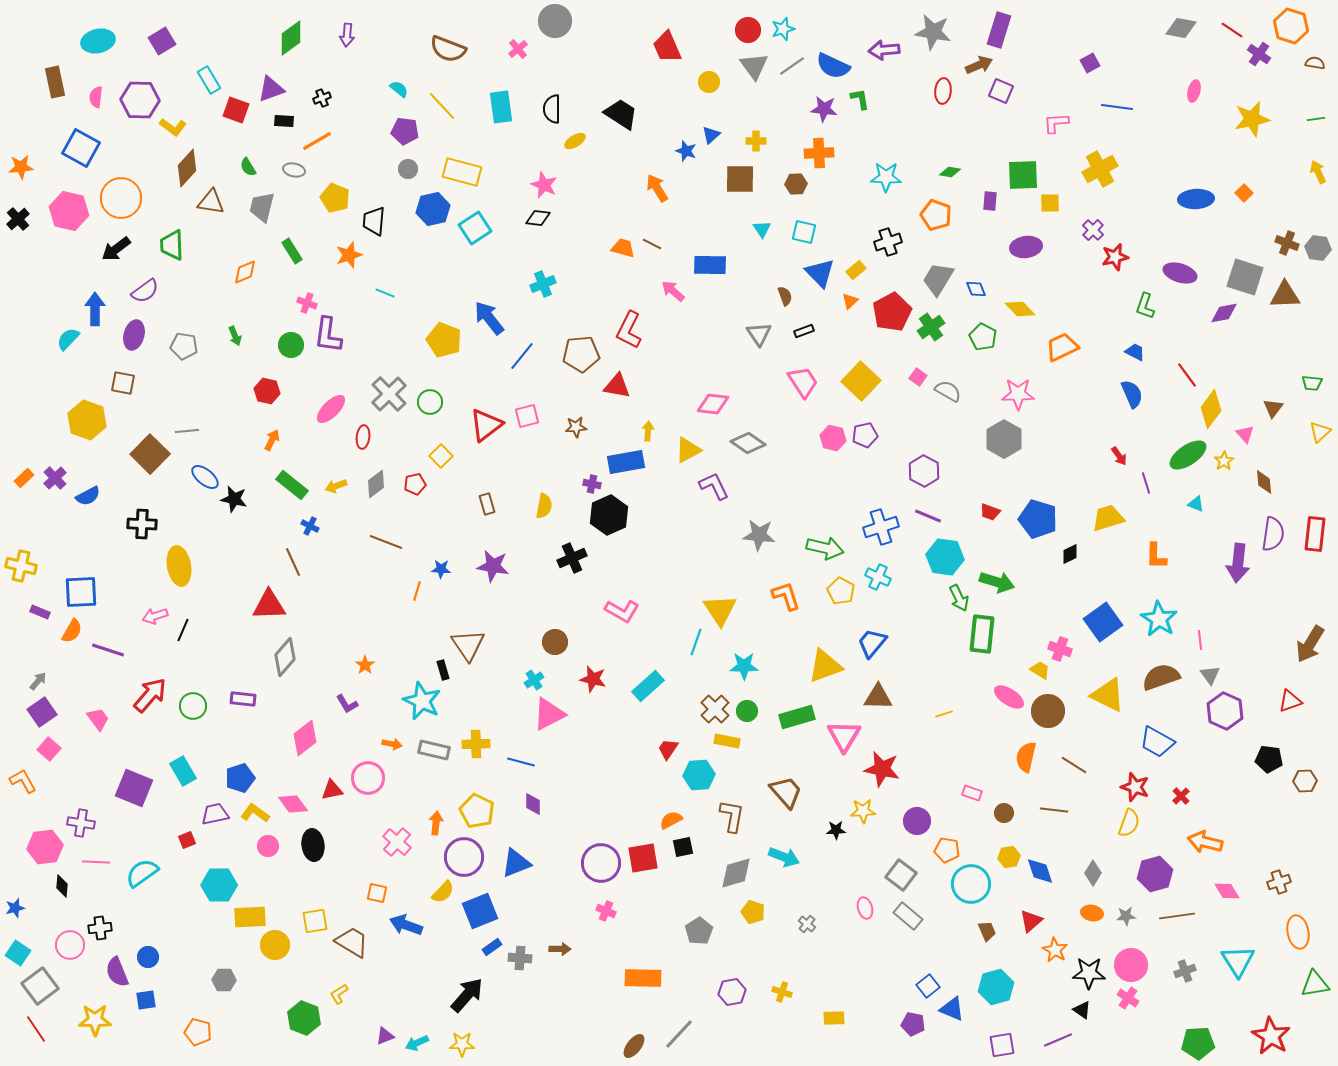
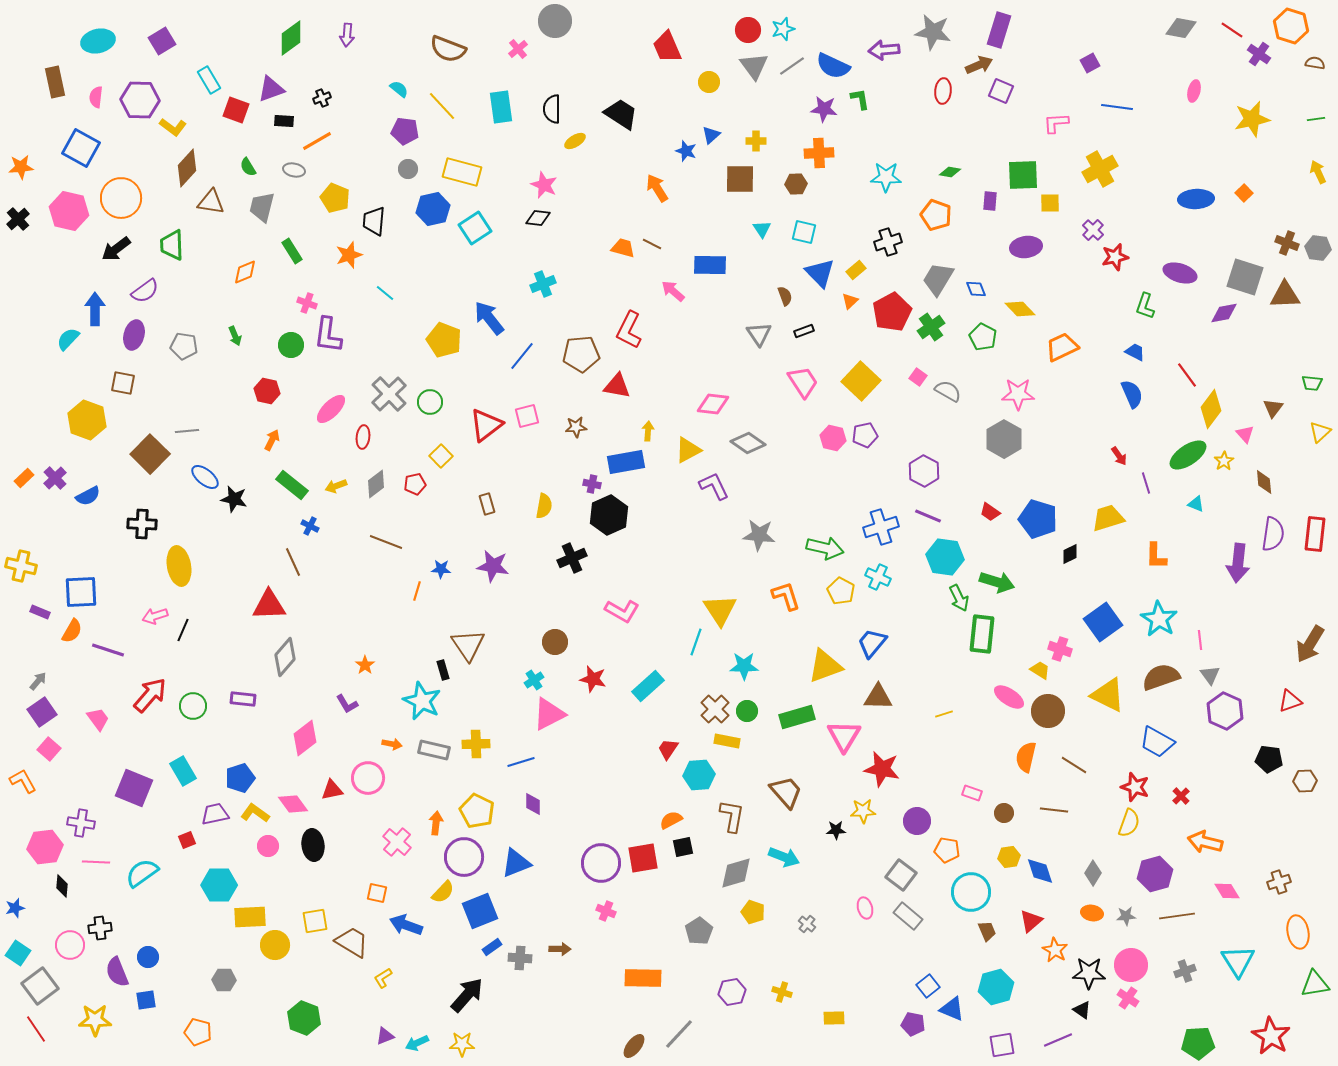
cyan line at (385, 293): rotated 18 degrees clockwise
red trapezoid at (990, 512): rotated 15 degrees clockwise
blue line at (521, 762): rotated 32 degrees counterclockwise
cyan circle at (971, 884): moved 8 px down
yellow L-shape at (339, 994): moved 44 px right, 16 px up
